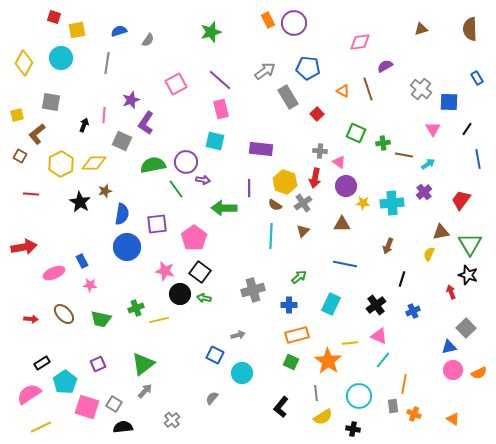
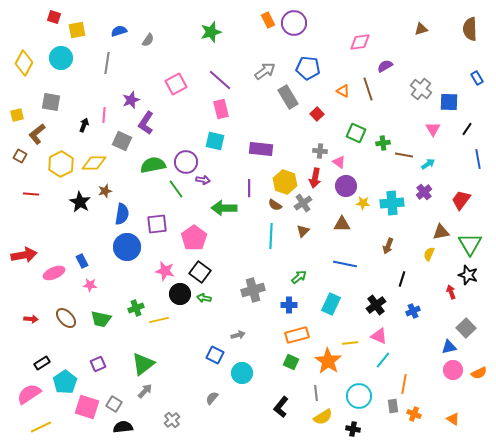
red arrow at (24, 247): moved 8 px down
brown ellipse at (64, 314): moved 2 px right, 4 px down
